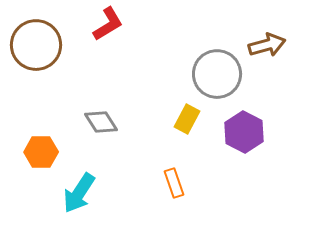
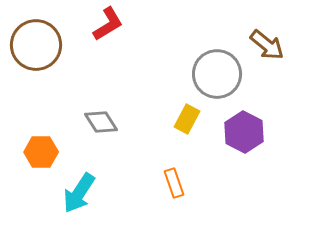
brown arrow: rotated 54 degrees clockwise
